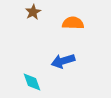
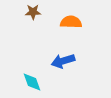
brown star: rotated 28 degrees clockwise
orange semicircle: moved 2 px left, 1 px up
